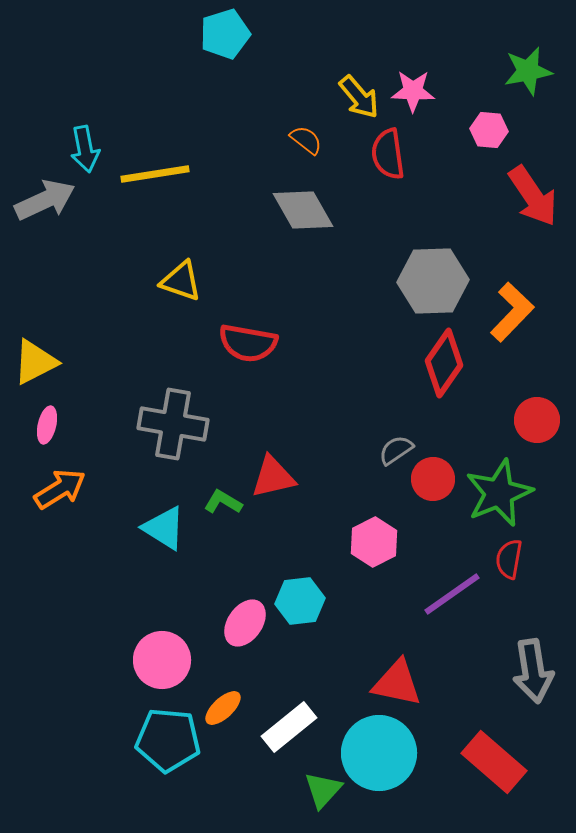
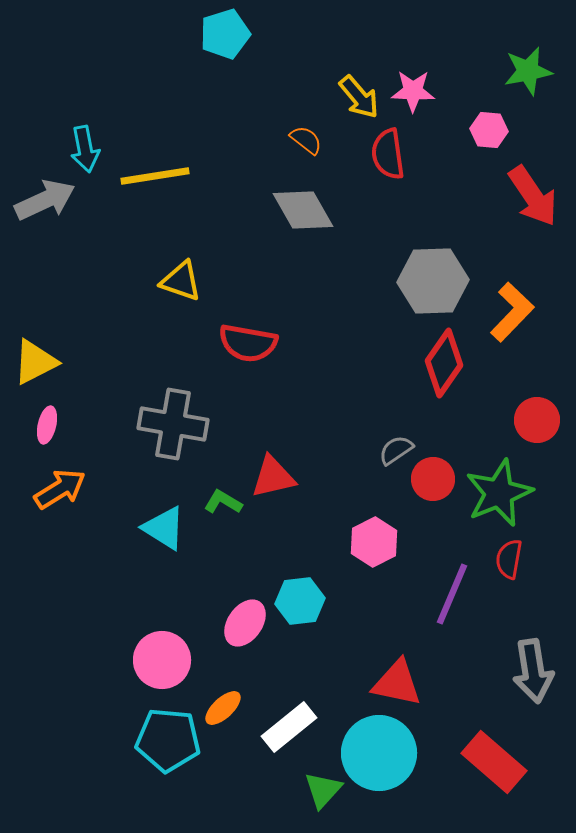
yellow line at (155, 174): moved 2 px down
purple line at (452, 594): rotated 32 degrees counterclockwise
